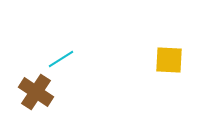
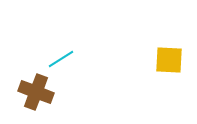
brown cross: rotated 12 degrees counterclockwise
